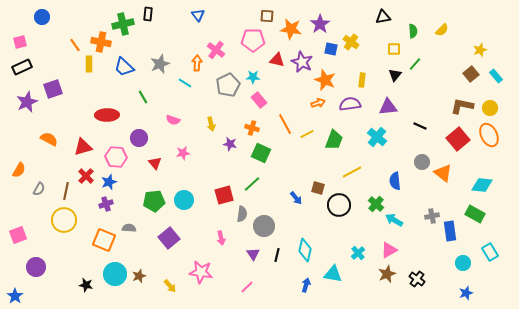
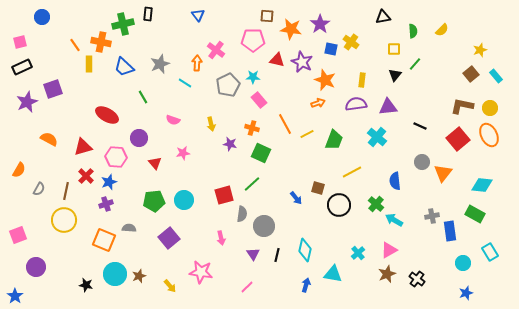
purple semicircle at (350, 104): moved 6 px right
red ellipse at (107, 115): rotated 30 degrees clockwise
orange triangle at (443, 173): rotated 30 degrees clockwise
